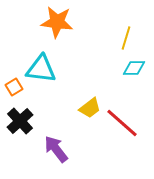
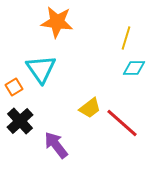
cyan triangle: rotated 48 degrees clockwise
purple arrow: moved 4 px up
